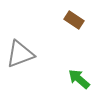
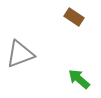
brown rectangle: moved 3 px up
